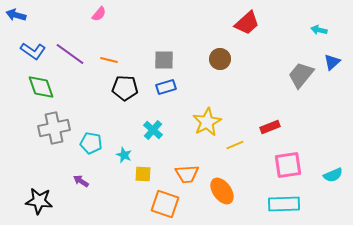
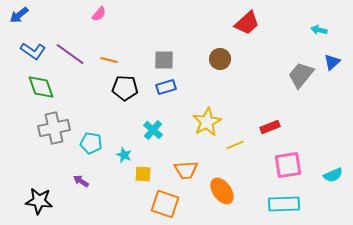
blue arrow: moved 3 px right; rotated 54 degrees counterclockwise
orange trapezoid: moved 1 px left, 4 px up
